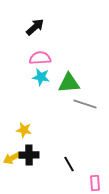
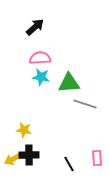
yellow arrow: moved 1 px right, 1 px down
pink rectangle: moved 2 px right, 25 px up
